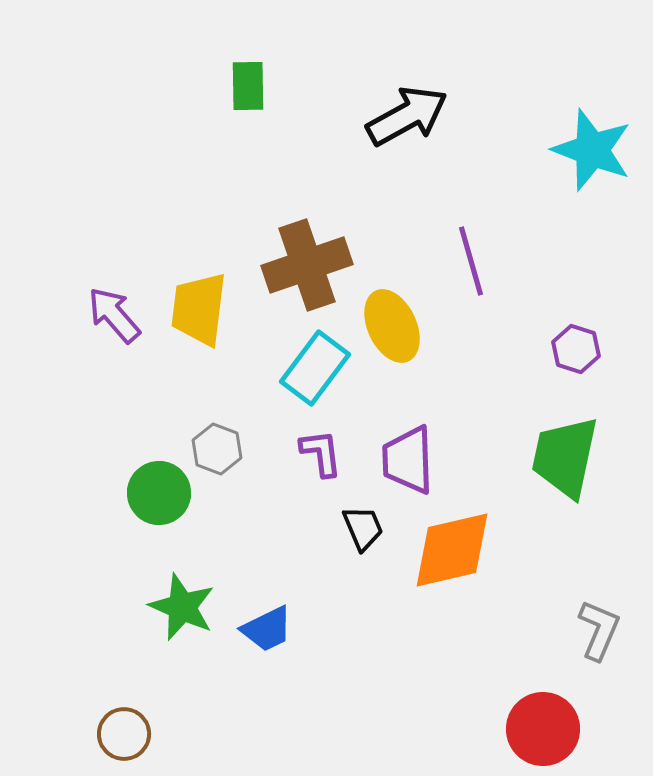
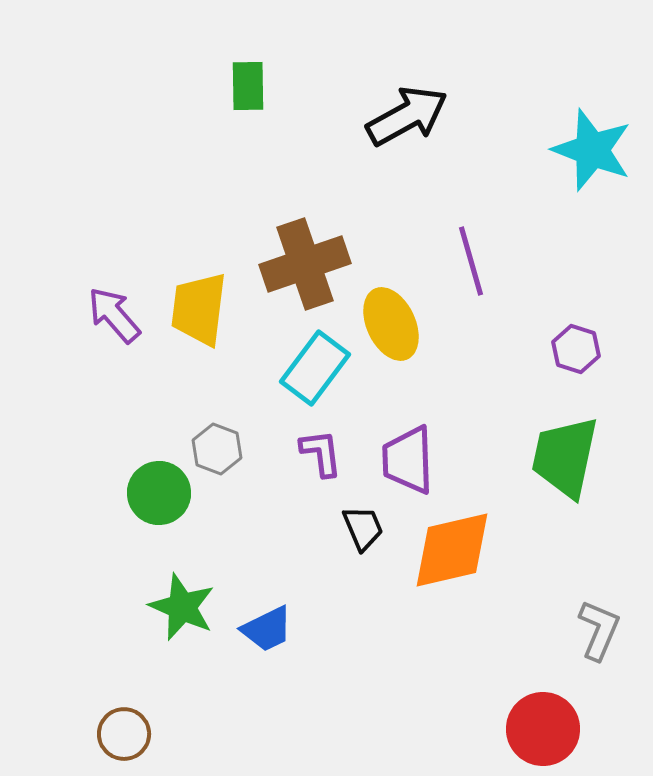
brown cross: moved 2 px left, 1 px up
yellow ellipse: moved 1 px left, 2 px up
